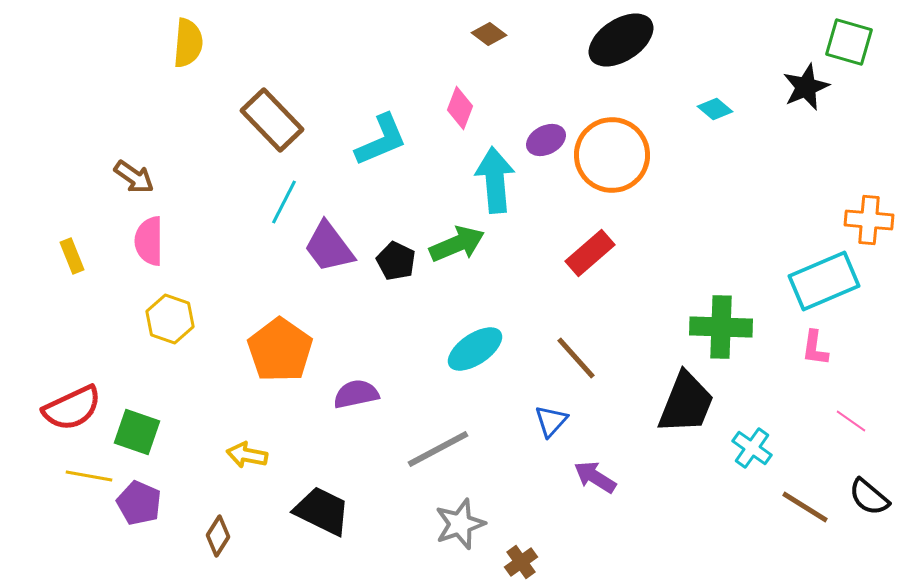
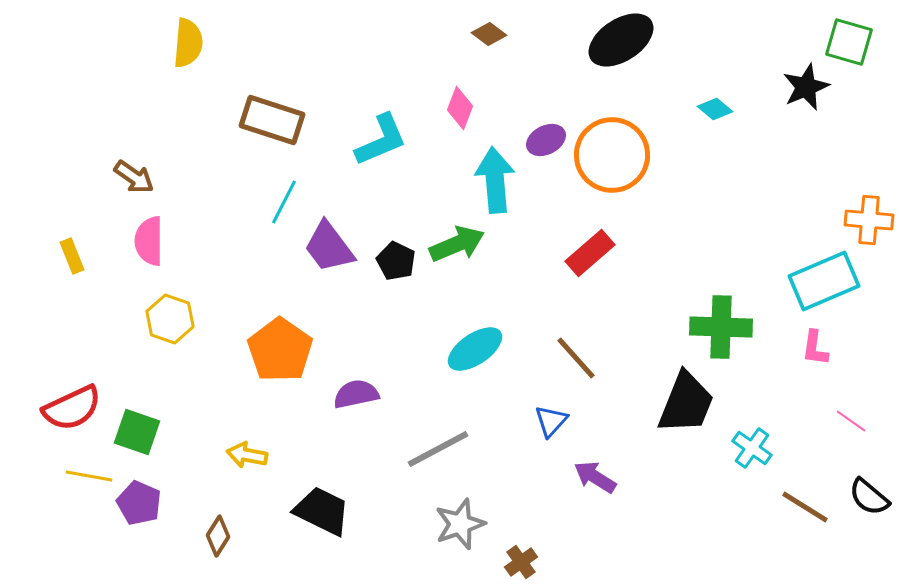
brown rectangle at (272, 120): rotated 28 degrees counterclockwise
